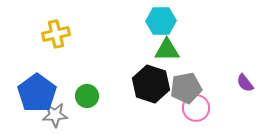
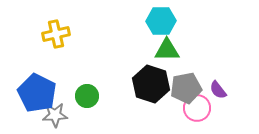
purple semicircle: moved 27 px left, 7 px down
blue pentagon: rotated 9 degrees counterclockwise
pink circle: moved 1 px right
